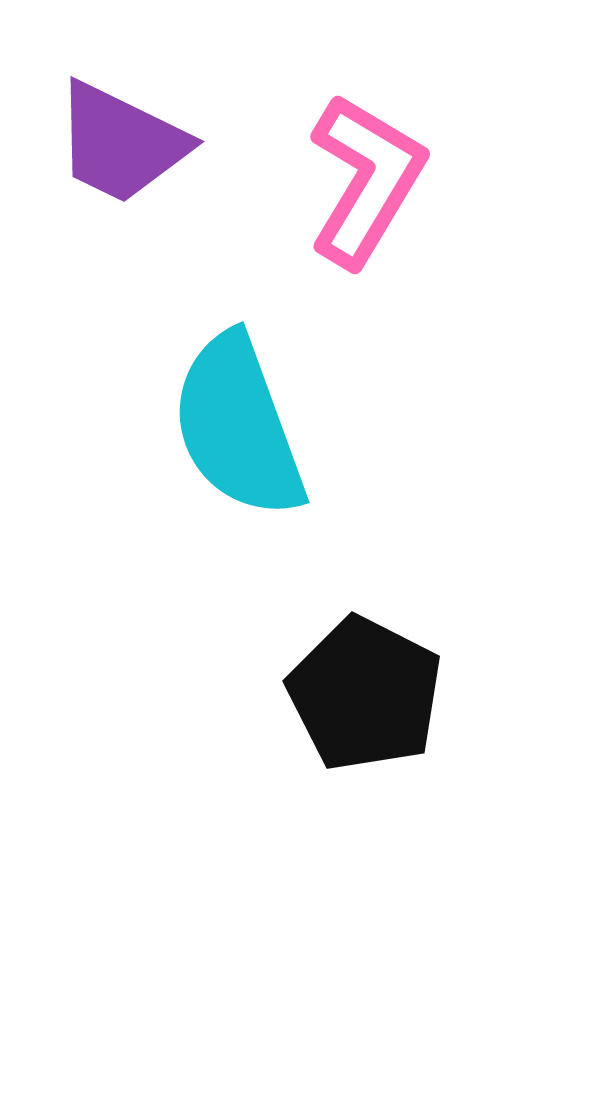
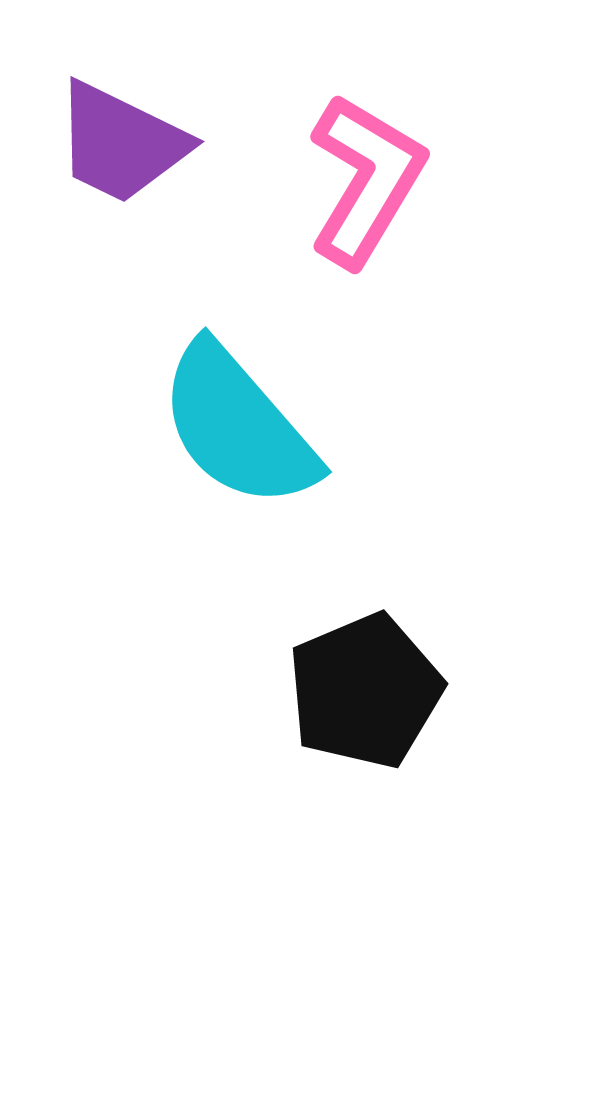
cyan semicircle: rotated 21 degrees counterclockwise
black pentagon: moved 3 px up; rotated 22 degrees clockwise
